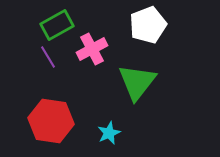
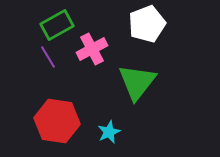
white pentagon: moved 1 px left, 1 px up
red hexagon: moved 6 px right
cyan star: moved 1 px up
